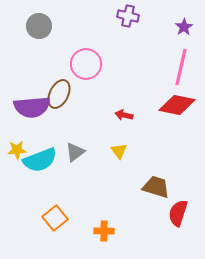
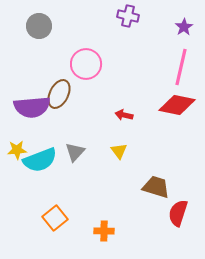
gray triangle: rotated 10 degrees counterclockwise
